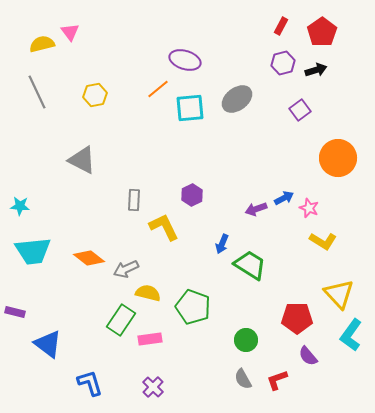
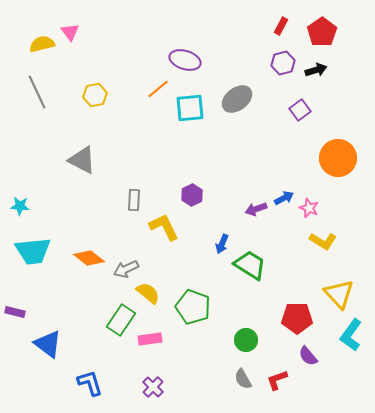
yellow semicircle at (148, 293): rotated 25 degrees clockwise
